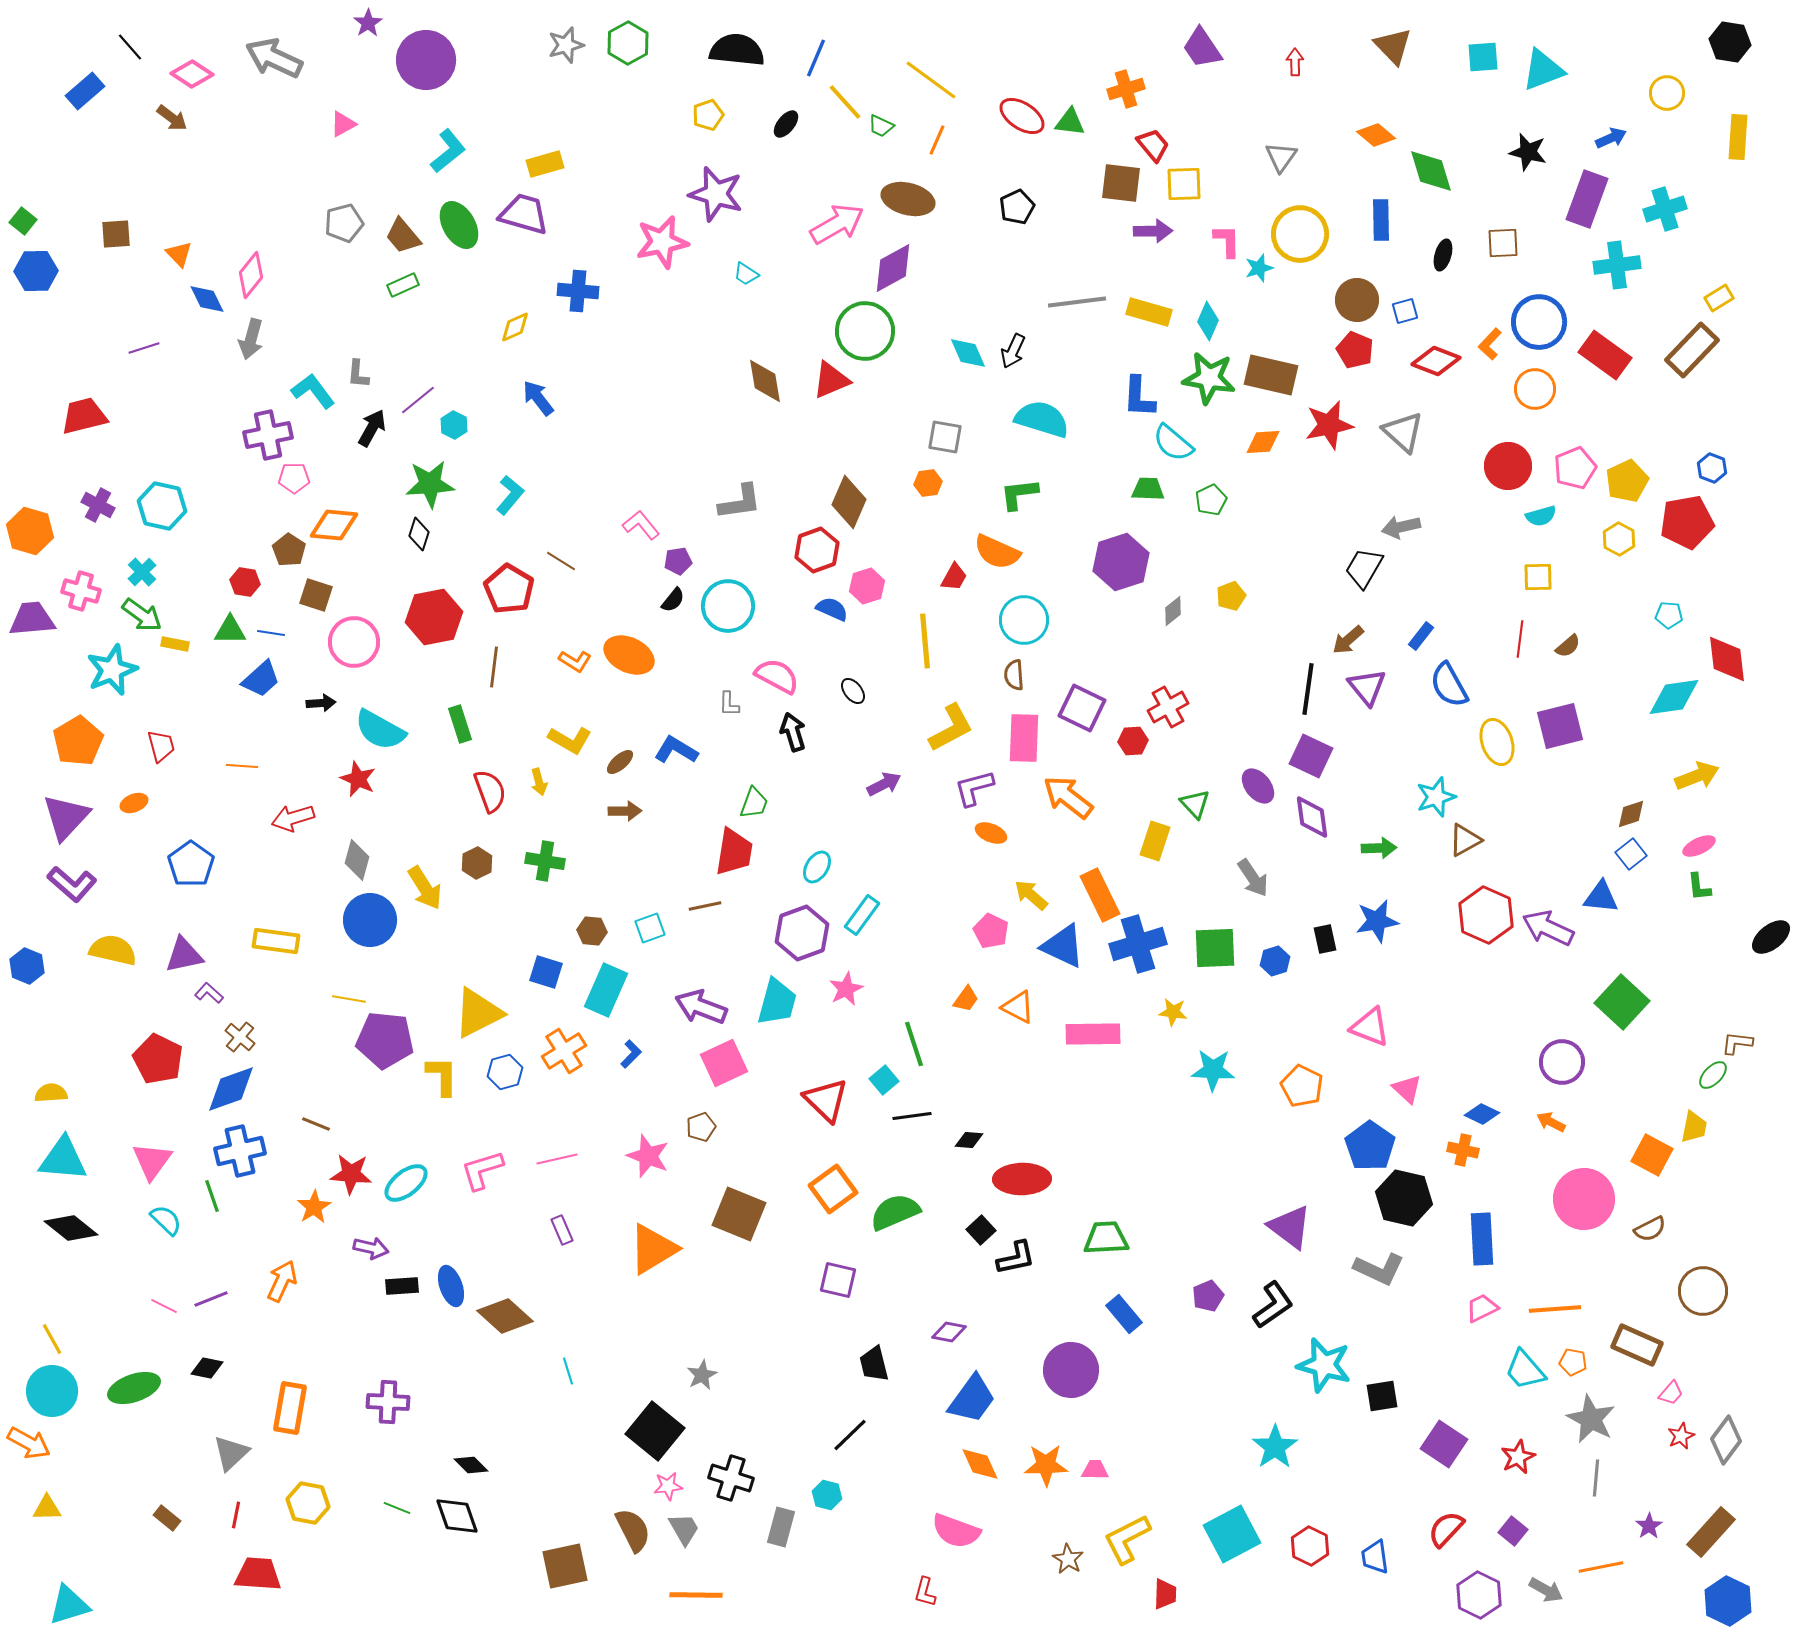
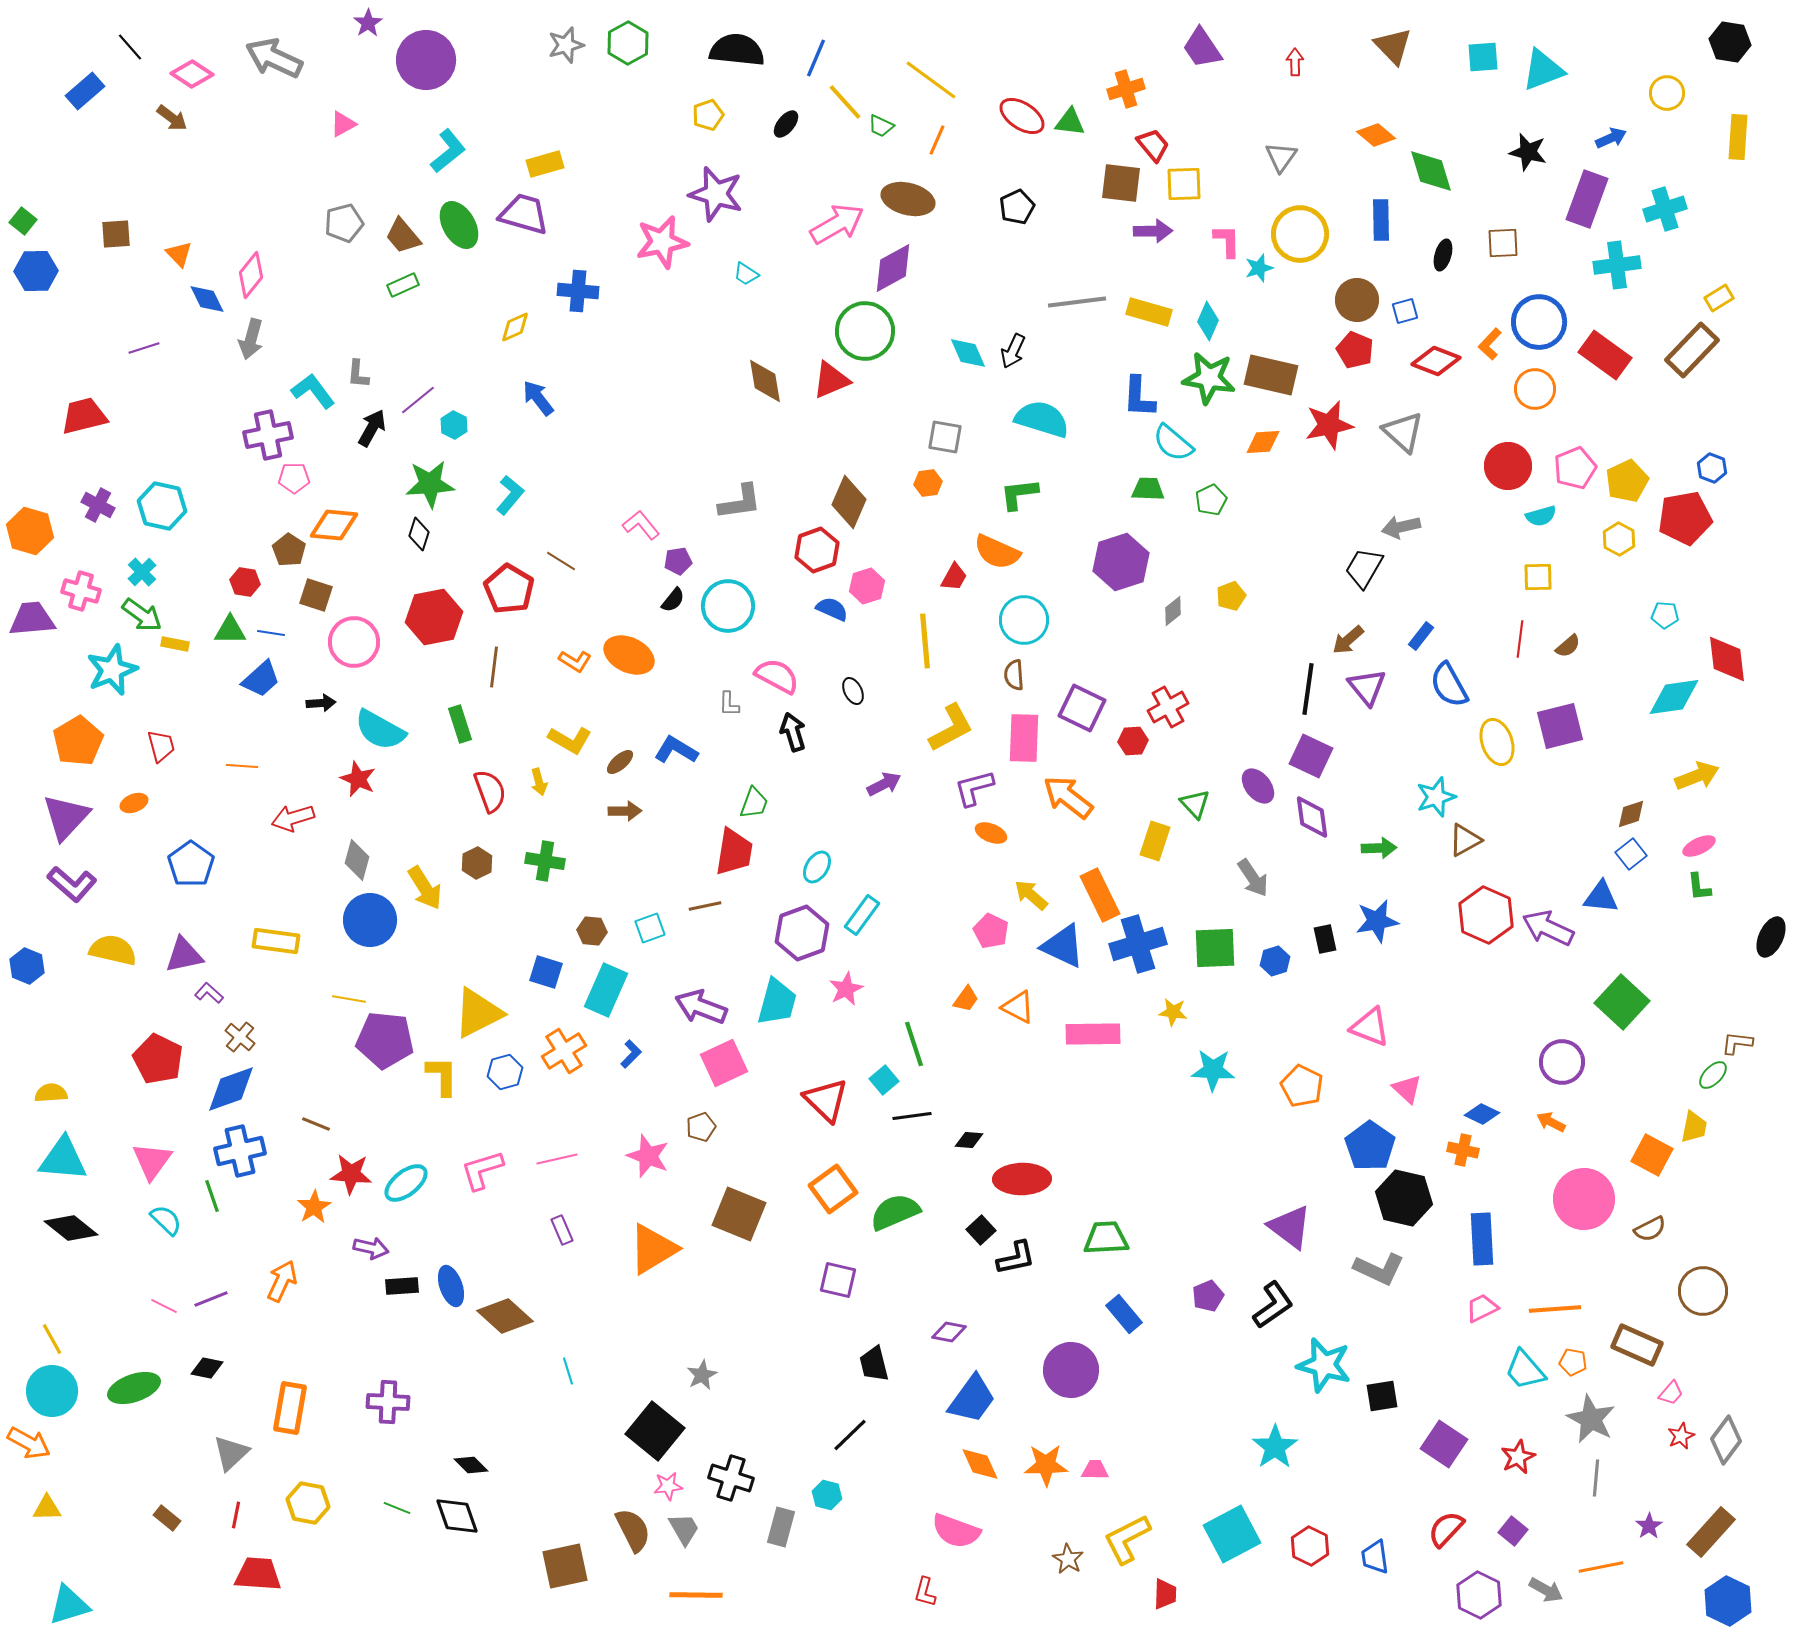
red pentagon at (1687, 522): moved 2 px left, 4 px up
cyan pentagon at (1669, 615): moved 4 px left
black ellipse at (853, 691): rotated 12 degrees clockwise
black ellipse at (1771, 937): rotated 27 degrees counterclockwise
